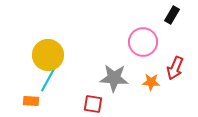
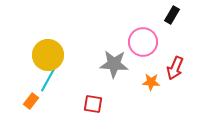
gray star: moved 14 px up
orange rectangle: rotated 56 degrees counterclockwise
